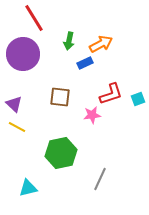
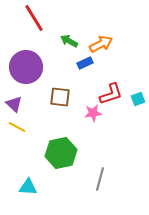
green arrow: rotated 108 degrees clockwise
purple circle: moved 3 px right, 13 px down
pink star: moved 1 px right, 2 px up
gray line: rotated 10 degrees counterclockwise
cyan triangle: moved 1 px up; rotated 18 degrees clockwise
